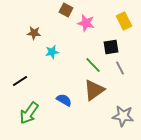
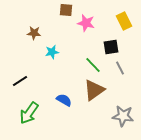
brown square: rotated 24 degrees counterclockwise
